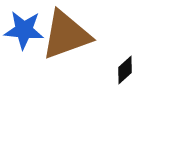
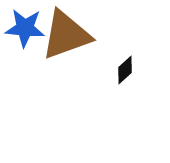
blue star: moved 1 px right, 2 px up
